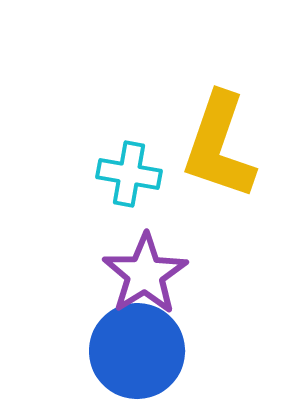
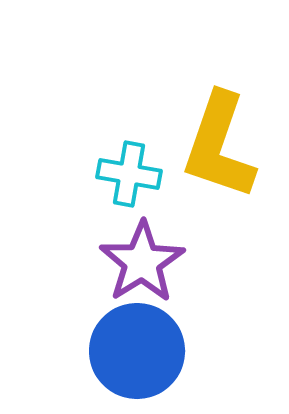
purple star: moved 3 px left, 12 px up
